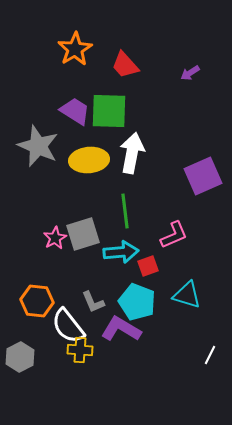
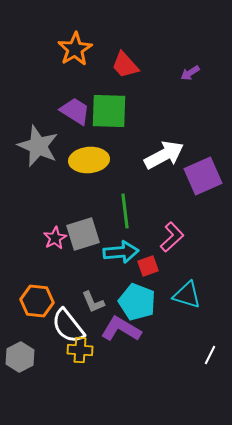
white arrow: moved 32 px right, 2 px down; rotated 51 degrees clockwise
pink L-shape: moved 2 px left, 2 px down; rotated 20 degrees counterclockwise
